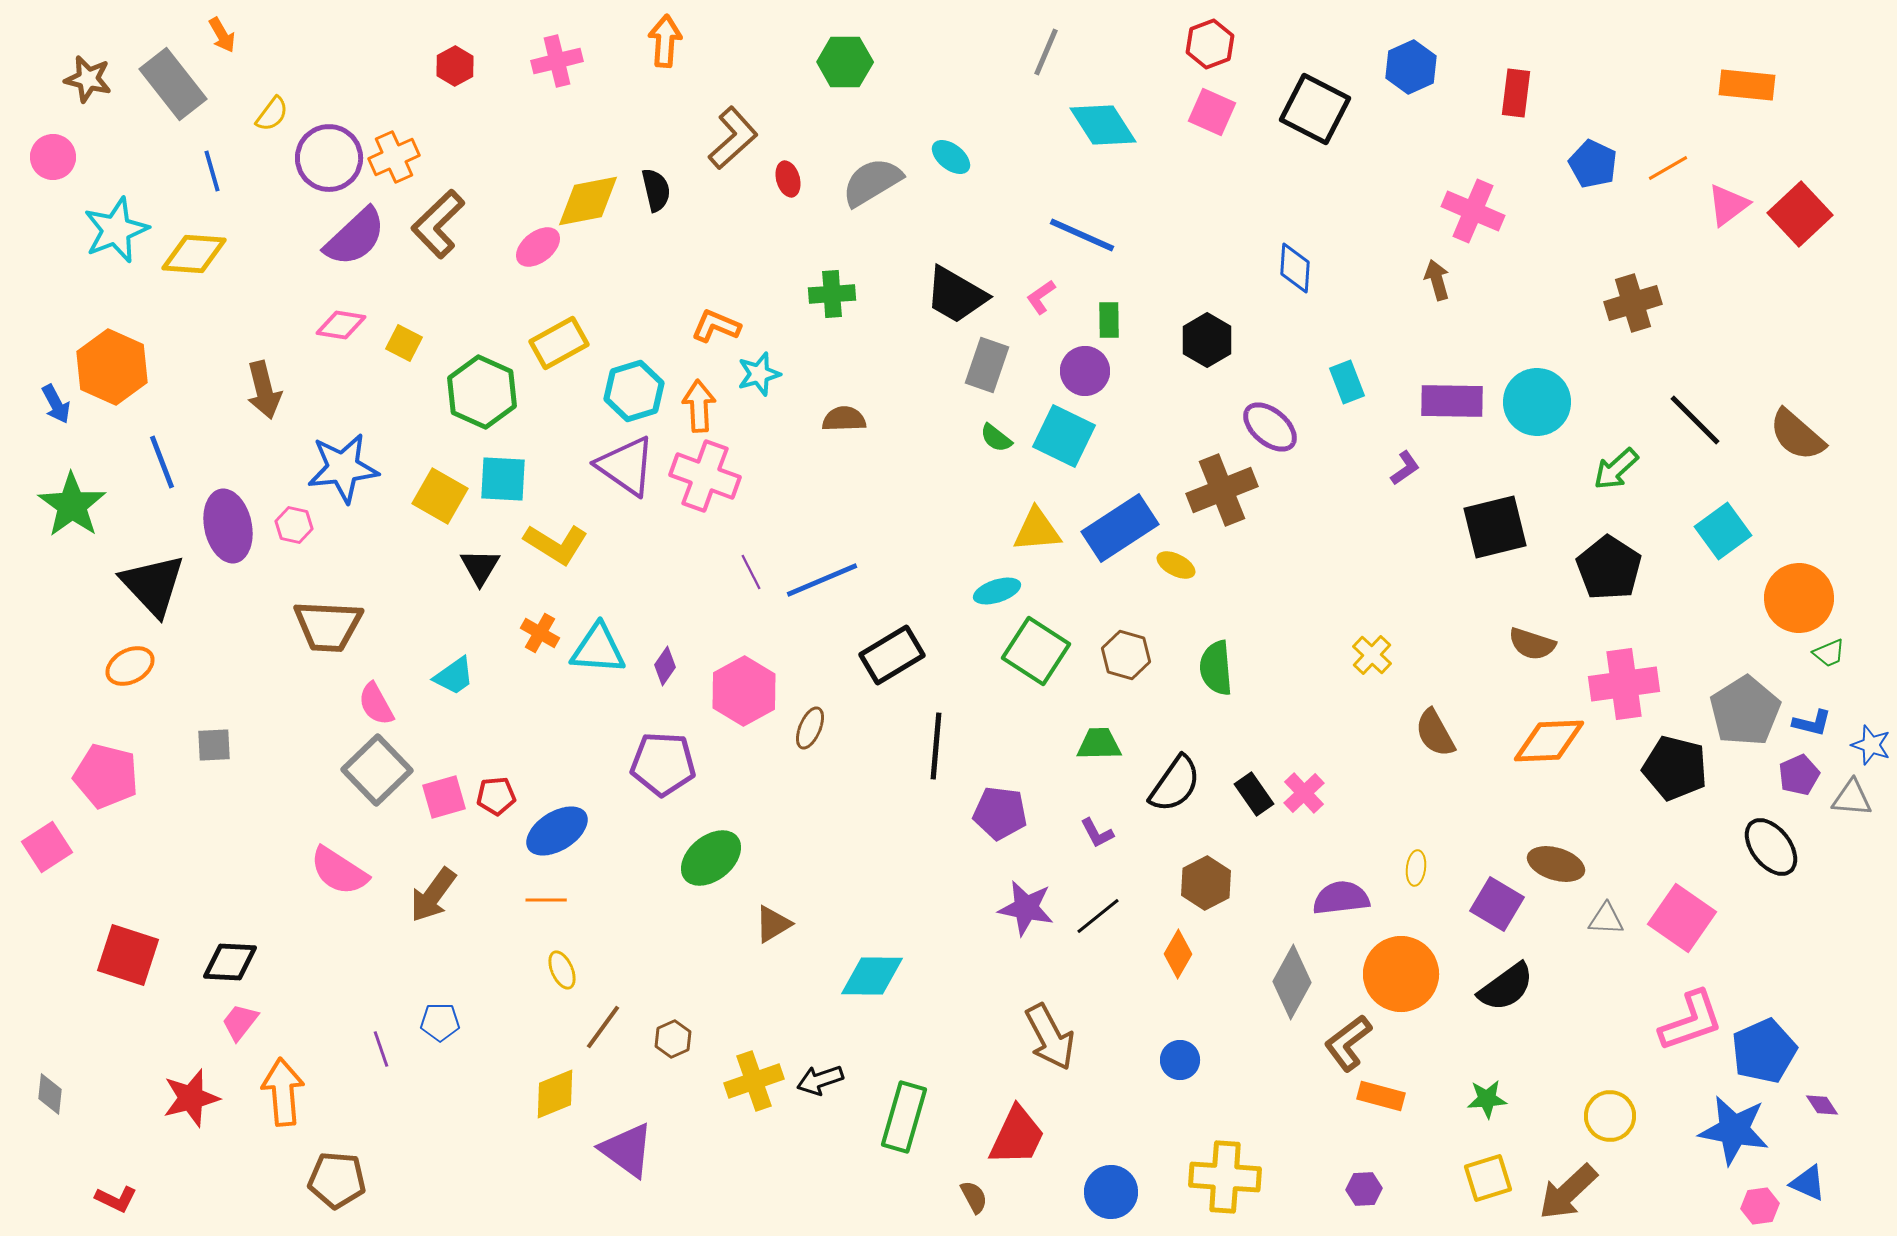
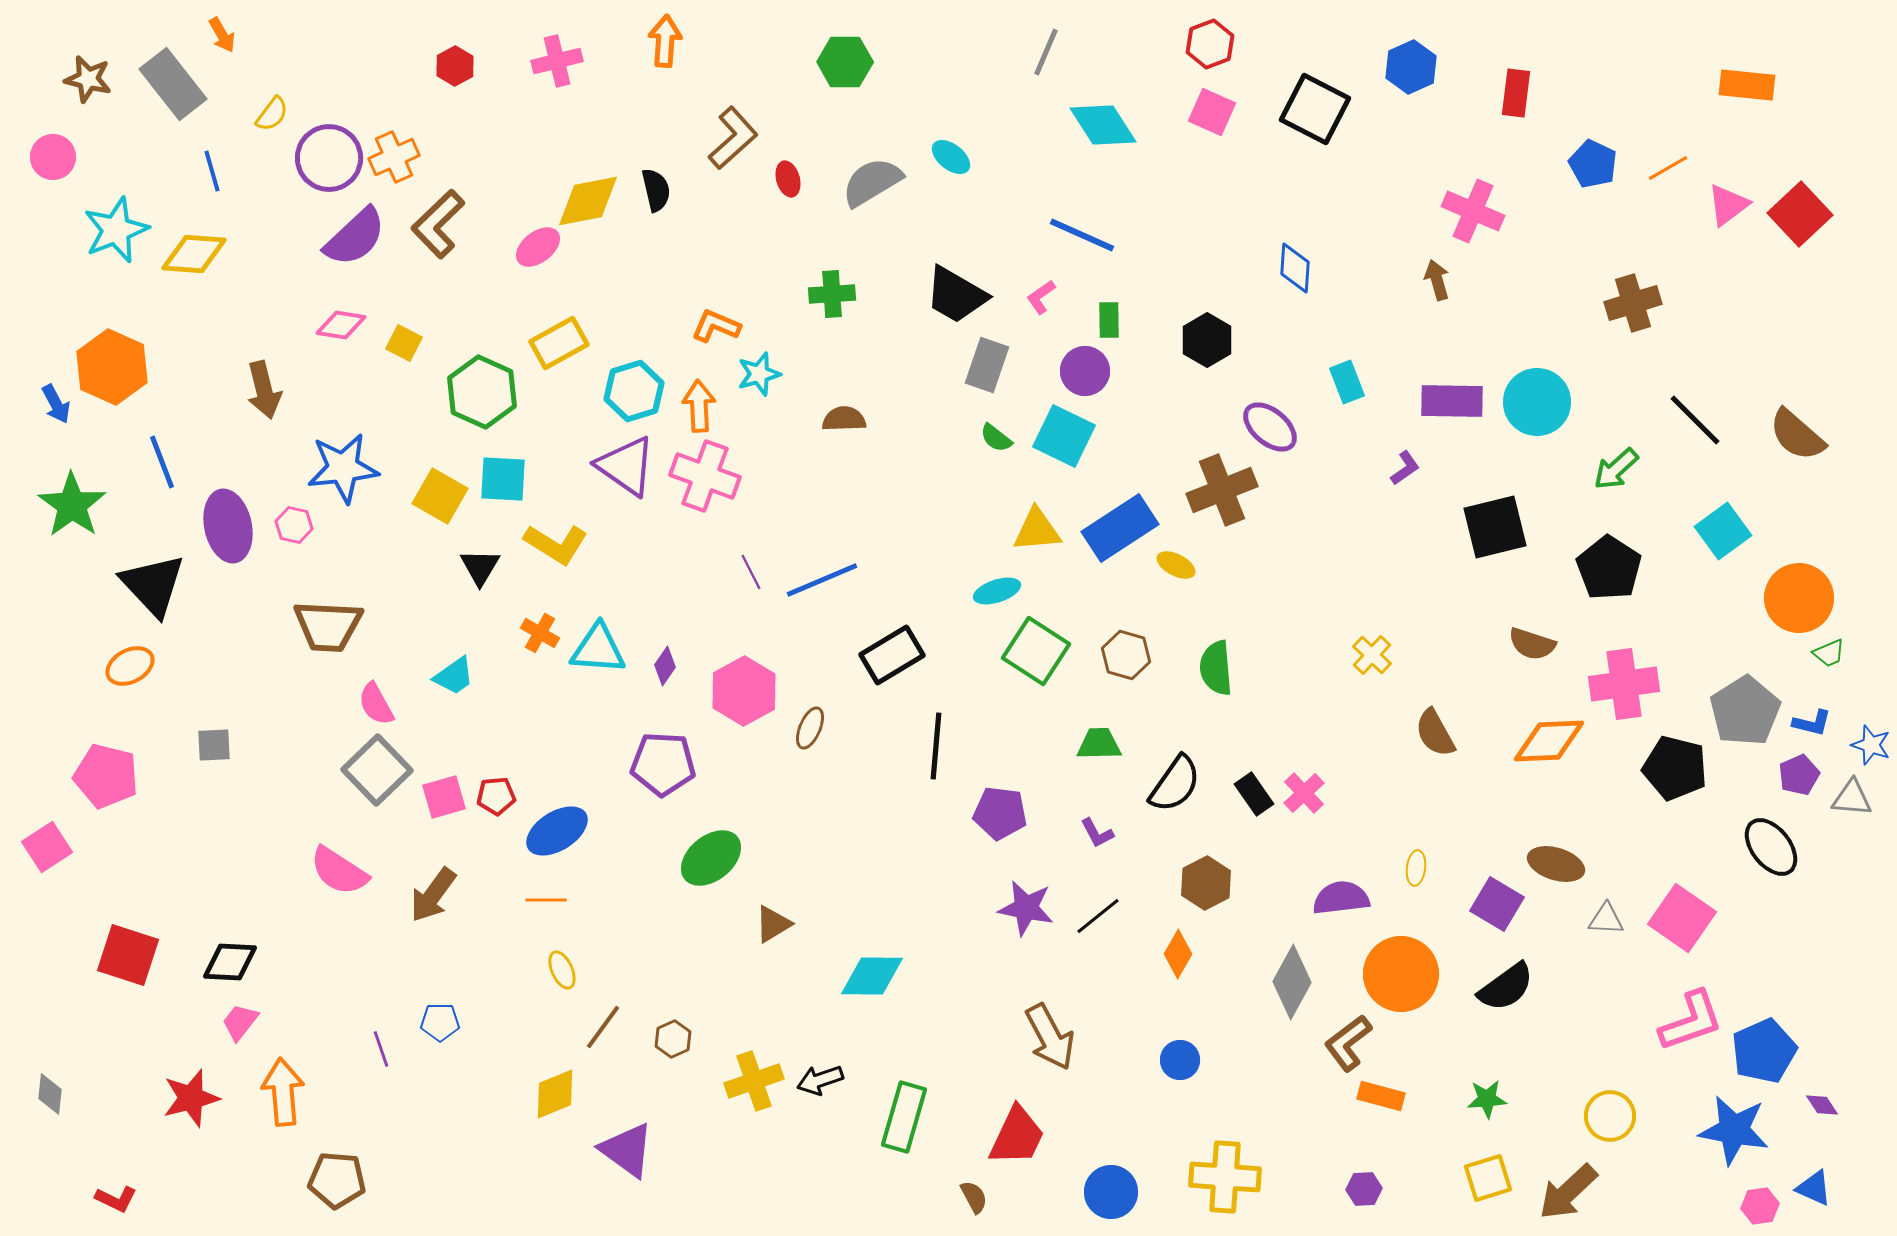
blue triangle at (1808, 1183): moved 6 px right, 5 px down
